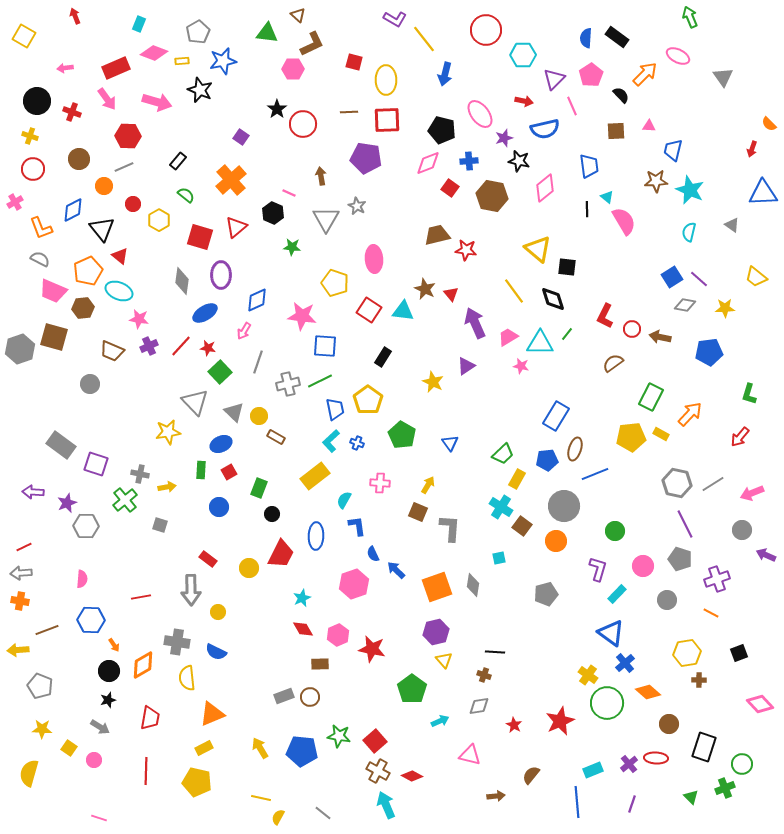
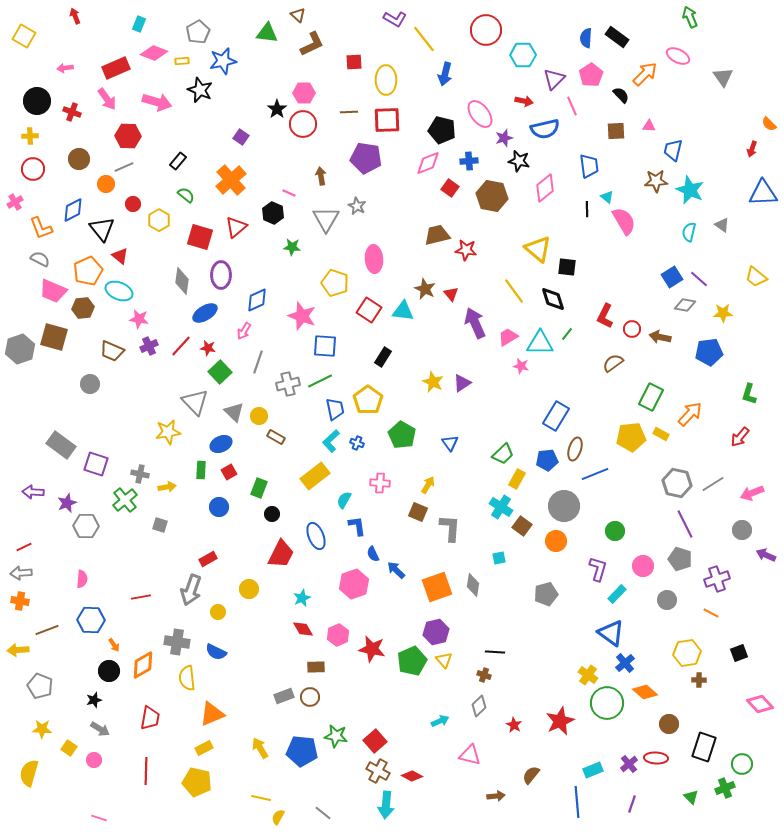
red square at (354, 62): rotated 18 degrees counterclockwise
pink hexagon at (293, 69): moved 11 px right, 24 px down
yellow cross at (30, 136): rotated 21 degrees counterclockwise
orange circle at (104, 186): moved 2 px right, 2 px up
gray triangle at (732, 225): moved 10 px left
yellow star at (725, 308): moved 2 px left, 5 px down
pink star at (302, 316): rotated 12 degrees clockwise
purple triangle at (466, 366): moved 4 px left, 17 px down
blue ellipse at (316, 536): rotated 24 degrees counterclockwise
red rectangle at (208, 559): rotated 66 degrees counterclockwise
yellow circle at (249, 568): moved 21 px down
gray arrow at (191, 590): rotated 20 degrees clockwise
brown rectangle at (320, 664): moved 4 px left, 3 px down
green pentagon at (412, 689): moved 28 px up; rotated 12 degrees clockwise
orange diamond at (648, 692): moved 3 px left
black star at (108, 700): moved 14 px left
gray diamond at (479, 706): rotated 35 degrees counterclockwise
gray arrow at (100, 727): moved 2 px down
green star at (339, 736): moved 3 px left
cyan arrow at (386, 805): rotated 152 degrees counterclockwise
